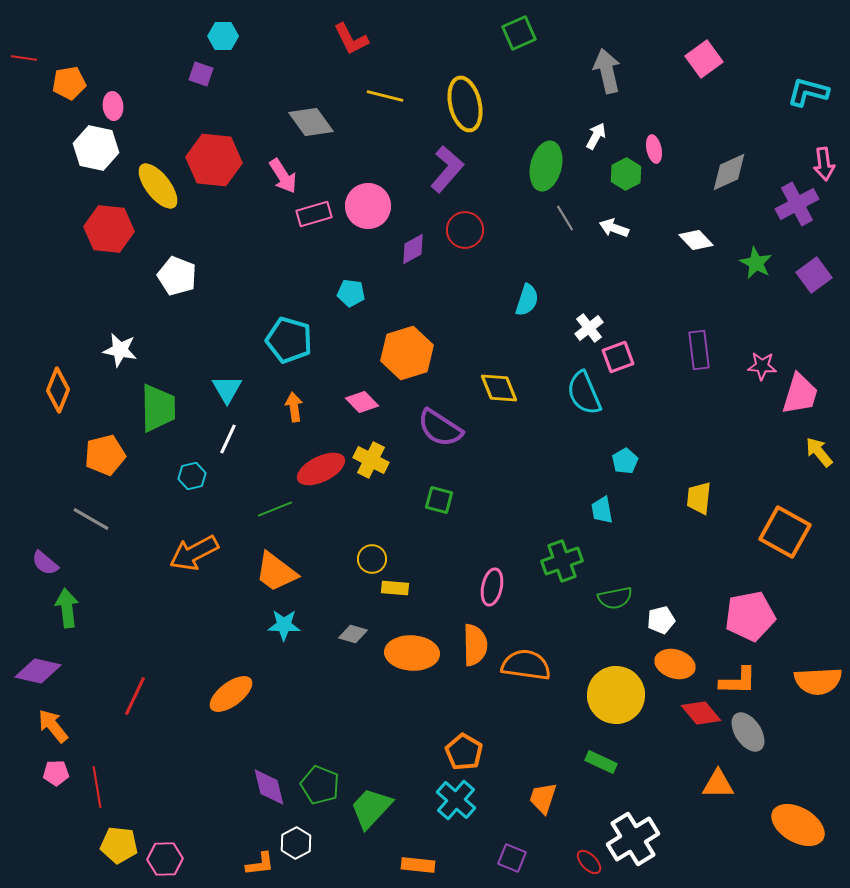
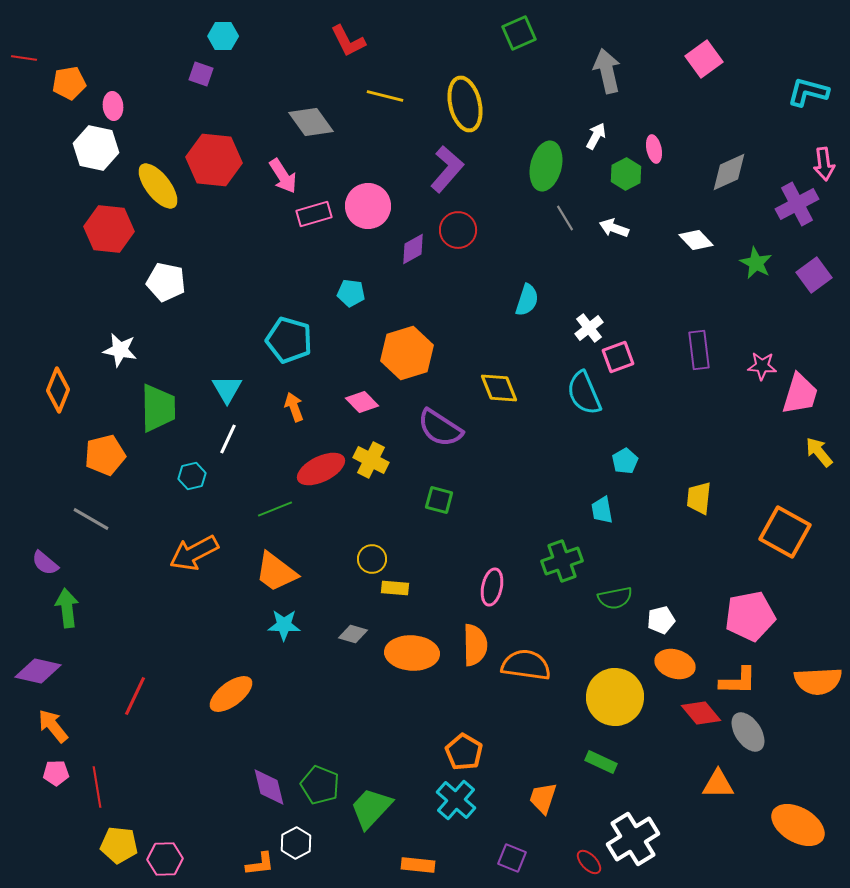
red L-shape at (351, 39): moved 3 px left, 2 px down
red circle at (465, 230): moved 7 px left
white pentagon at (177, 276): moved 11 px left, 6 px down; rotated 9 degrees counterclockwise
orange arrow at (294, 407): rotated 12 degrees counterclockwise
yellow circle at (616, 695): moved 1 px left, 2 px down
